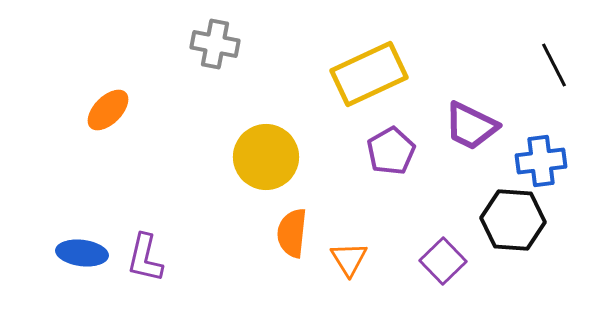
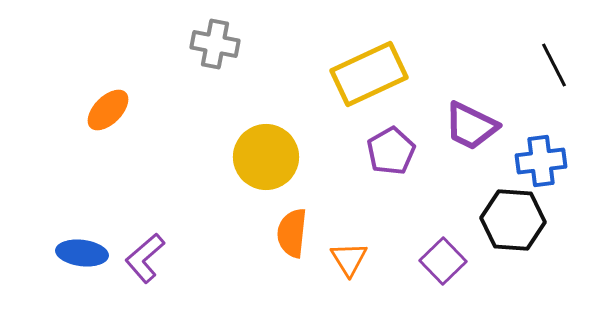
purple L-shape: rotated 36 degrees clockwise
